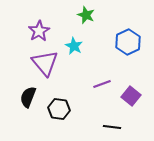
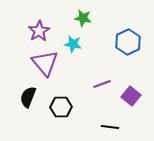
green star: moved 3 px left, 3 px down; rotated 12 degrees counterclockwise
cyan star: moved 1 px left, 2 px up; rotated 18 degrees counterclockwise
black hexagon: moved 2 px right, 2 px up; rotated 10 degrees counterclockwise
black line: moved 2 px left
